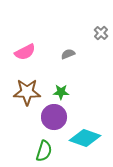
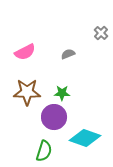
green star: moved 1 px right, 1 px down
